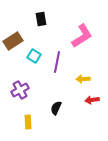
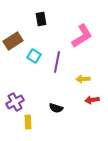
purple cross: moved 5 px left, 12 px down
black semicircle: rotated 96 degrees counterclockwise
